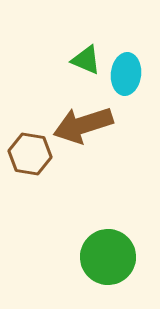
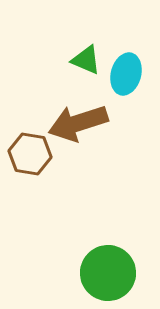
cyan ellipse: rotated 9 degrees clockwise
brown arrow: moved 5 px left, 2 px up
green circle: moved 16 px down
